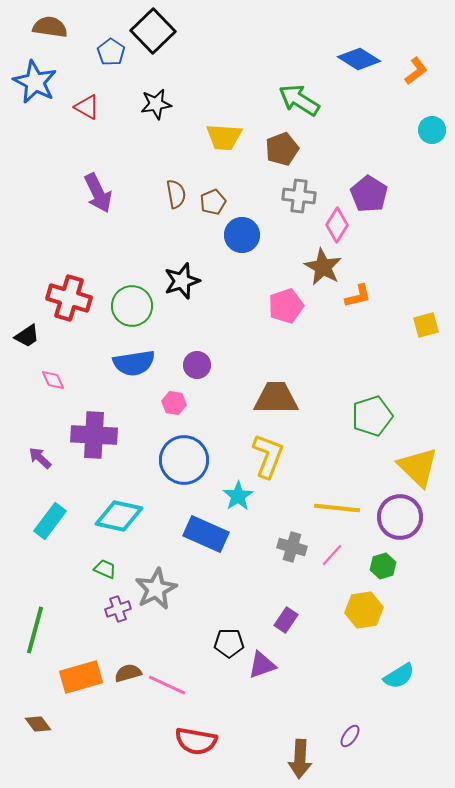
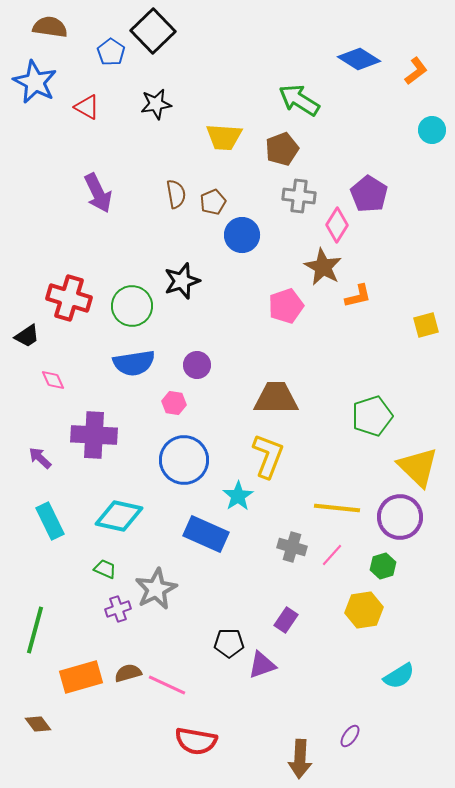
cyan rectangle at (50, 521): rotated 63 degrees counterclockwise
